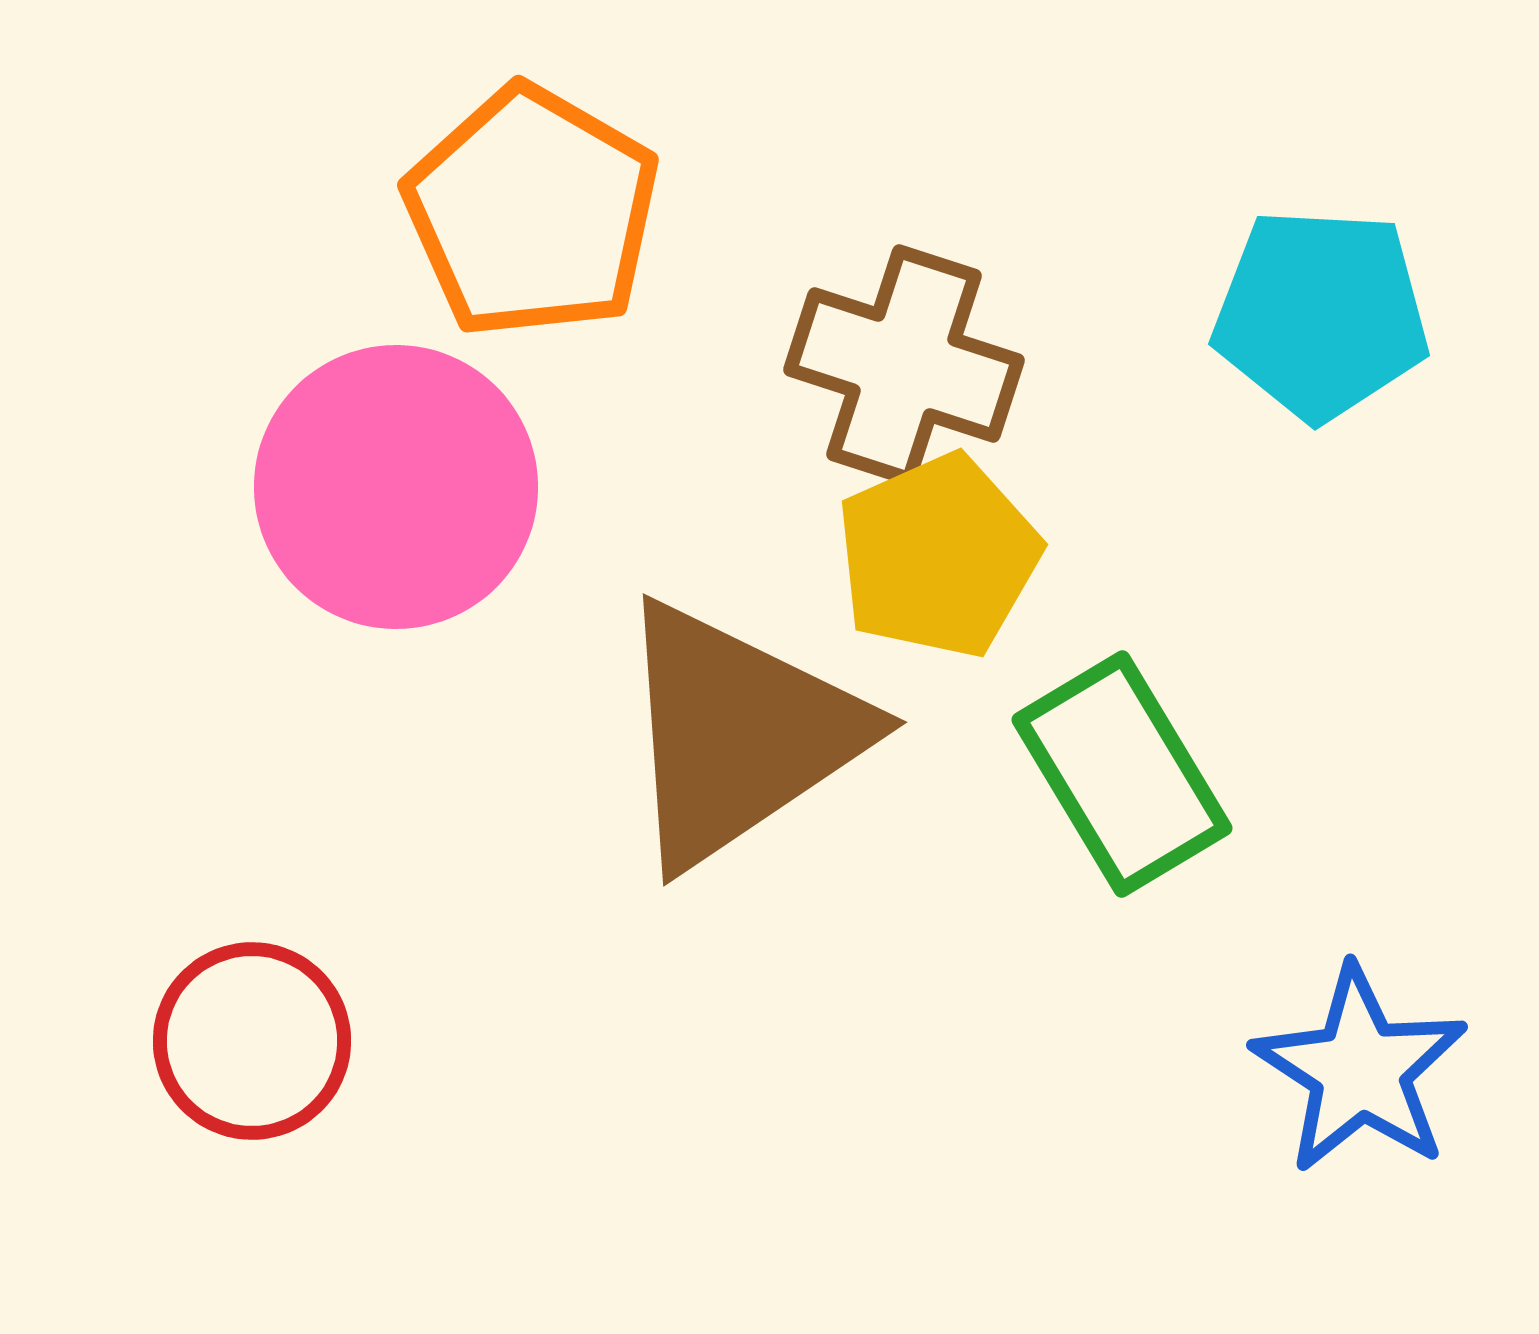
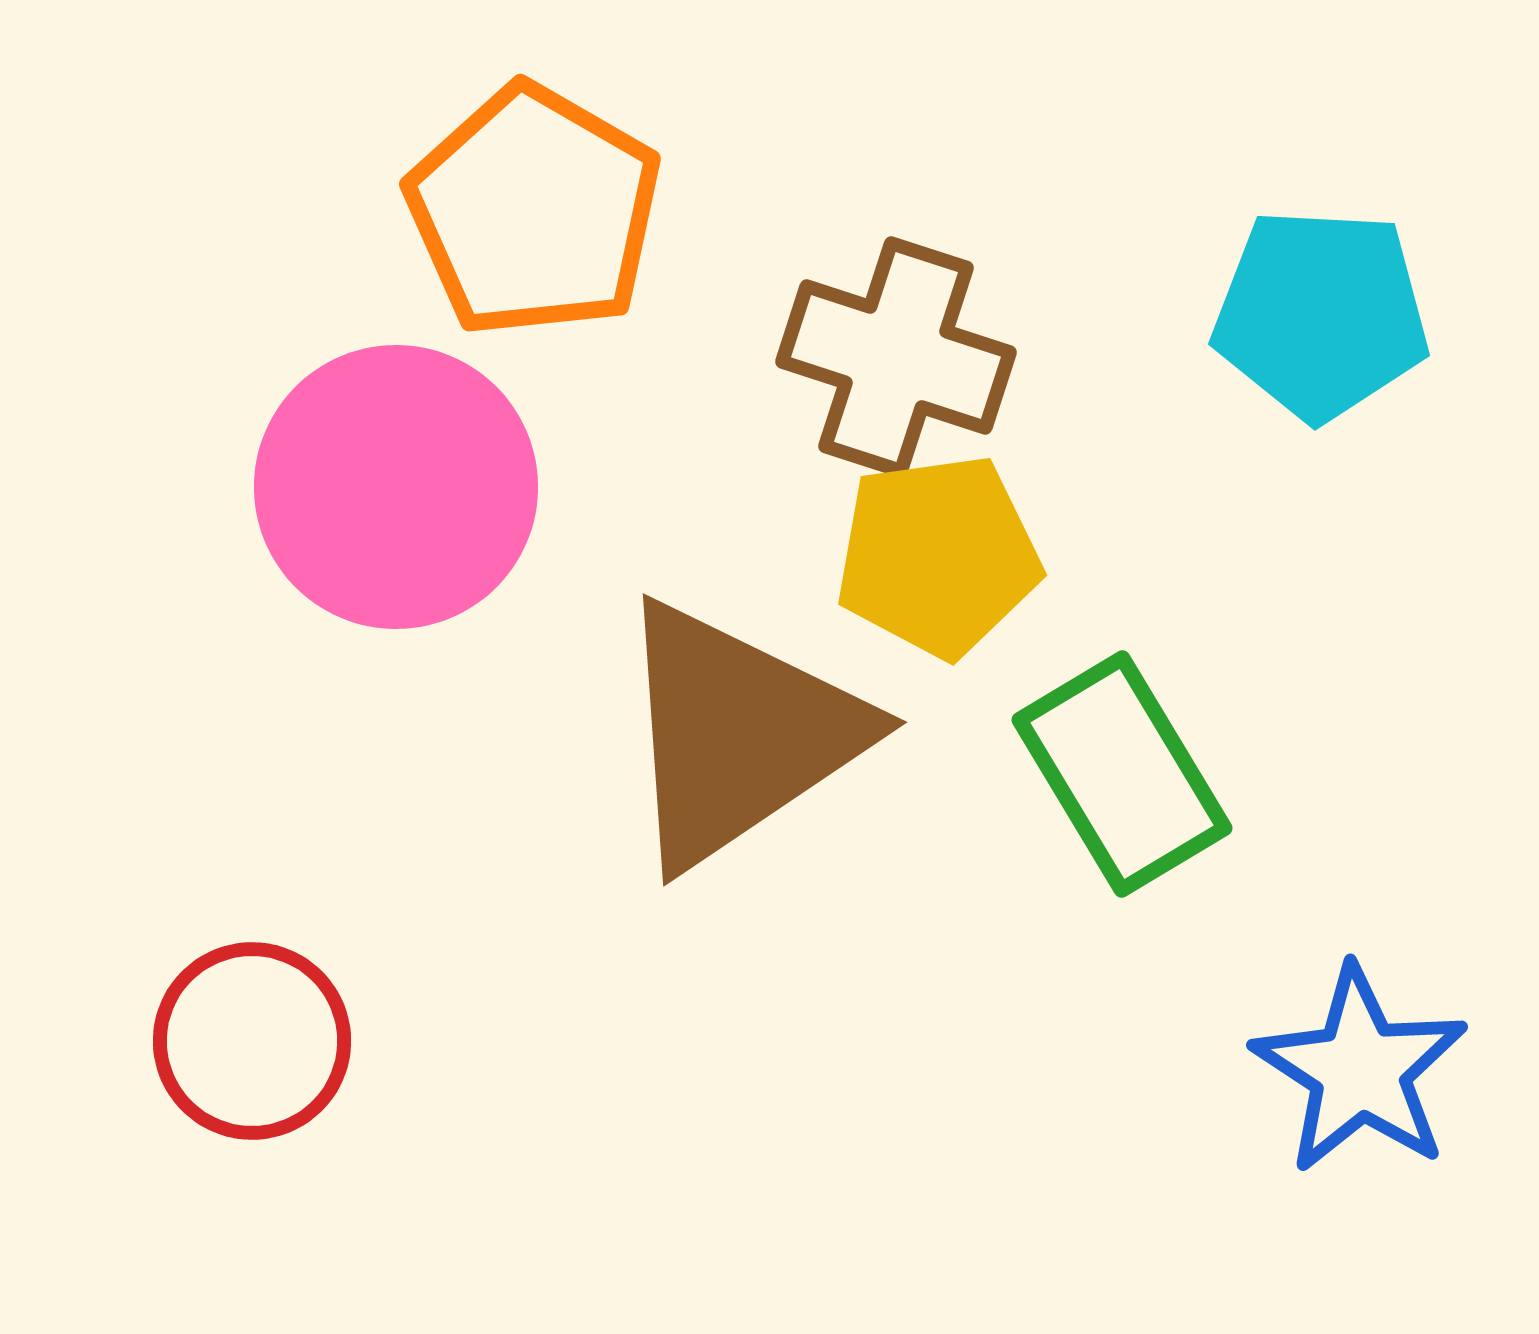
orange pentagon: moved 2 px right, 1 px up
brown cross: moved 8 px left, 8 px up
yellow pentagon: rotated 16 degrees clockwise
